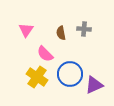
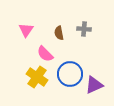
brown semicircle: moved 2 px left
